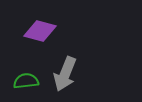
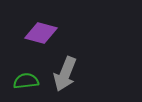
purple diamond: moved 1 px right, 2 px down
